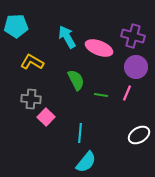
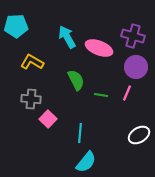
pink square: moved 2 px right, 2 px down
